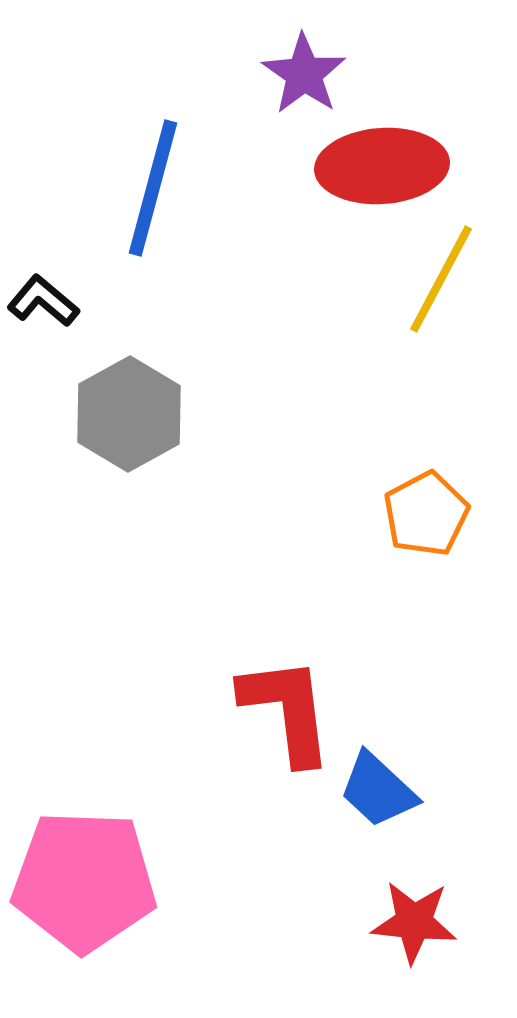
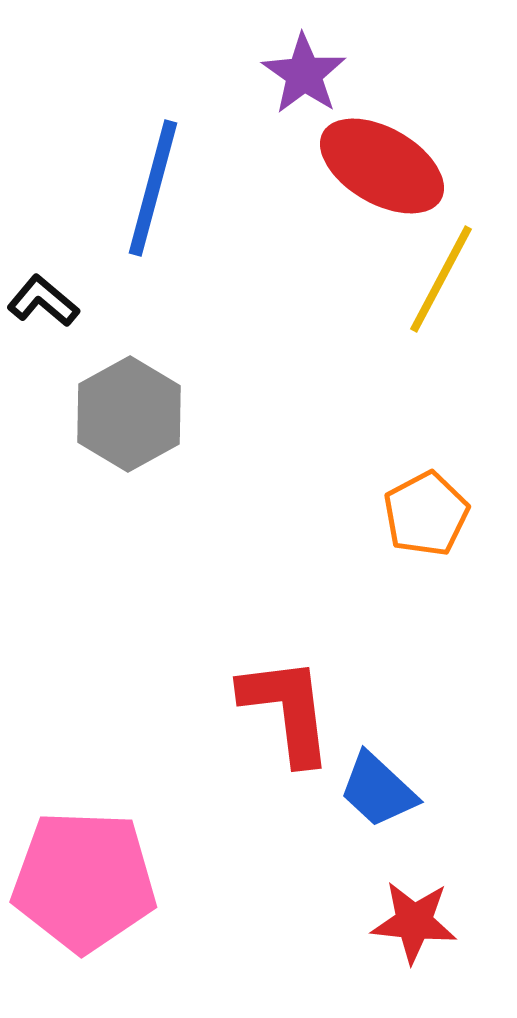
red ellipse: rotated 34 degrees clockwise
